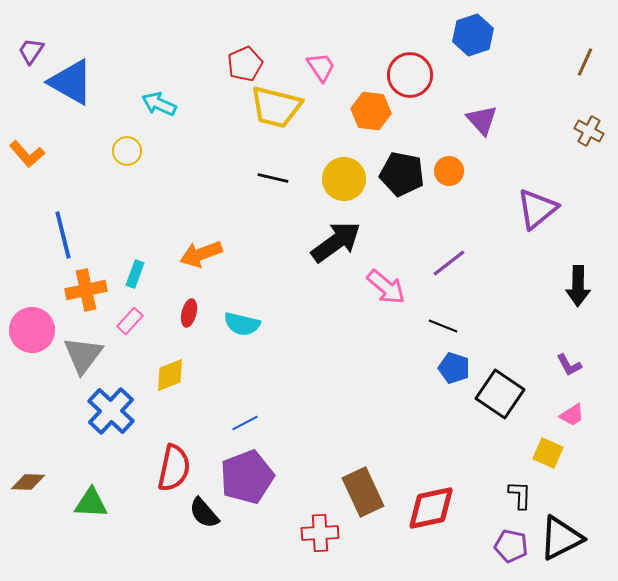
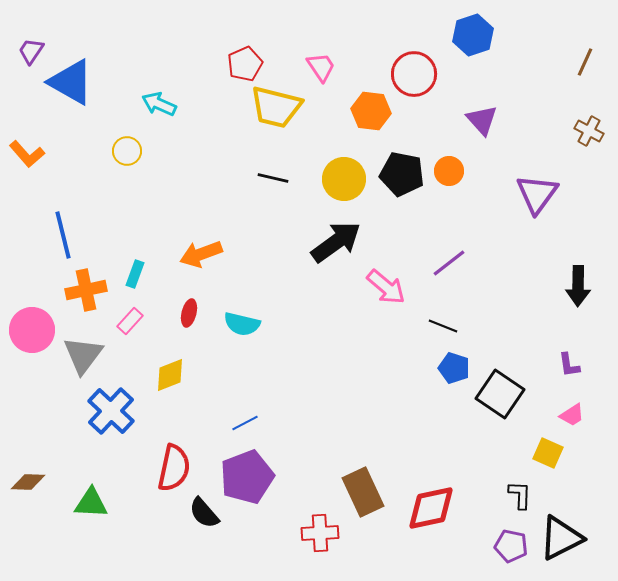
red circle at (410, 75): moved 4 px right, 1 px up
purple triangle at (537, 209): moved 15 px up; rotated 15 degrees counterclockwise
purple L-shape at (569, 365): rotated 20 degrees clockwise
